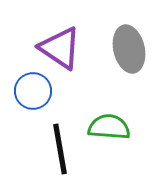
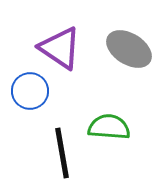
gray ellipse: rotated 45 degrees counterclockwise
blue circle: moved 3 px left
black line: moved 2 px right, 4 px down
